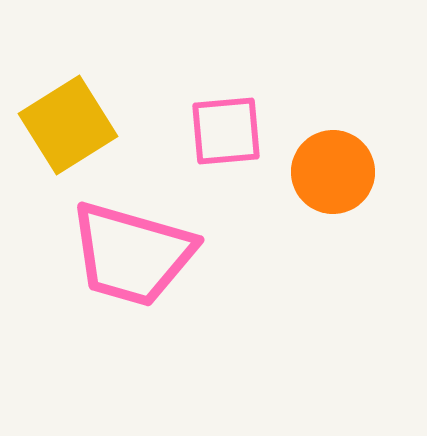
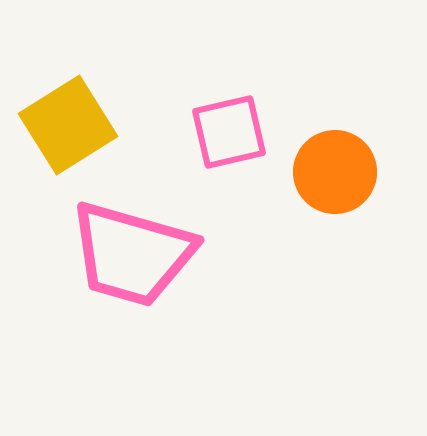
pink square: moved 3 px right, 1 px down; rotated 8 degrees counterclockwise
orange circle: moved 2 px right
